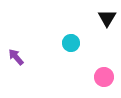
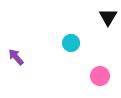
black triangle: moved 1 px right, 1 px up
pink circle: moved 4 px left, 1 px up
